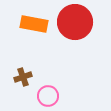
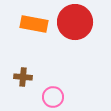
brown cross: rotated 24 degrees clockwise
pink circle: moved 5 px right, 1 px down
